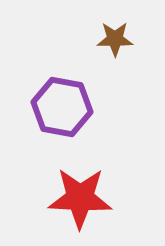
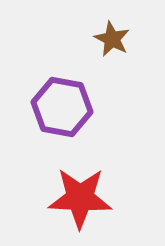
brown star: moved 3 px left; rotated 27 degrees clockwise
